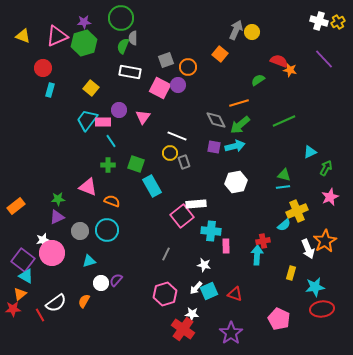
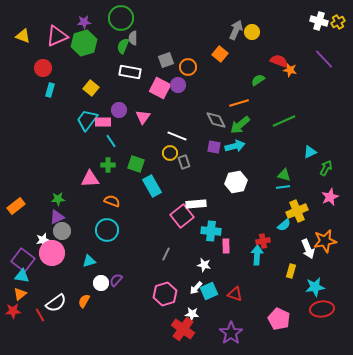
pink triangle at (88, 187): moved 2 px right, 8 px up; rotated 24 degrees counterclockwise
gray circle at (80, 231): moved 18 px left
orange star at (325, 241): rotated 20 degrees clockwise
yellow rectangle at (291, 273): moved 2 px up
cyan triangle at (26, 276): moved 4 px left; rotated 21 degrees counterclockwise
red star at (13, 309): moved 2 px down
